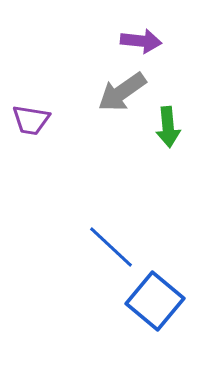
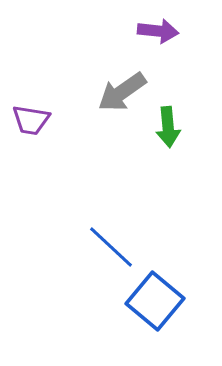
purple arrow: moved 17 px right, 10 px up
